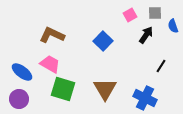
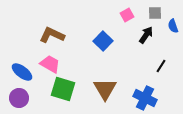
pink square: moved 3 px left
purple circle: moved 1 px up
